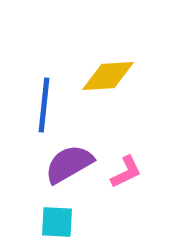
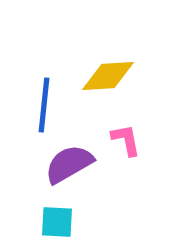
pink L-shape: moved 32 px up; rotated 75 degrees counterclockwise
